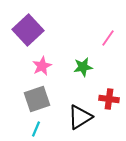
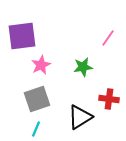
purple square: moved 6 px left, 6 px down; rotated 36 degrees clockwise
pink star: moved 1 px left, 1 px up
